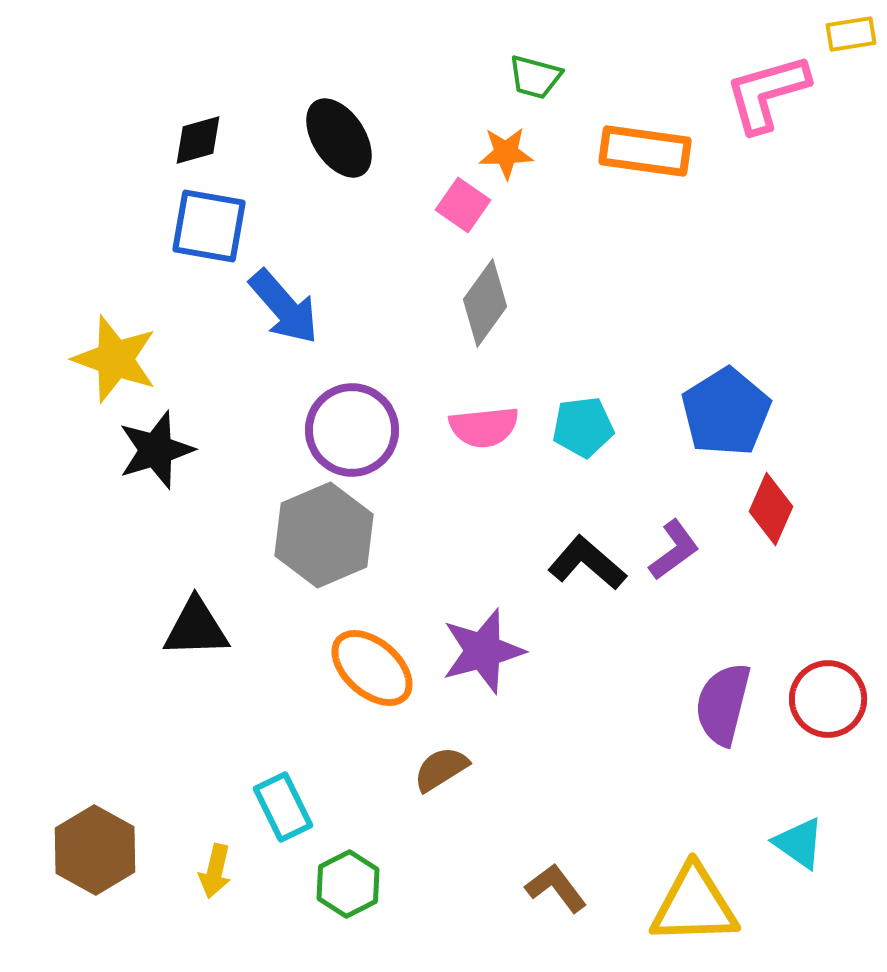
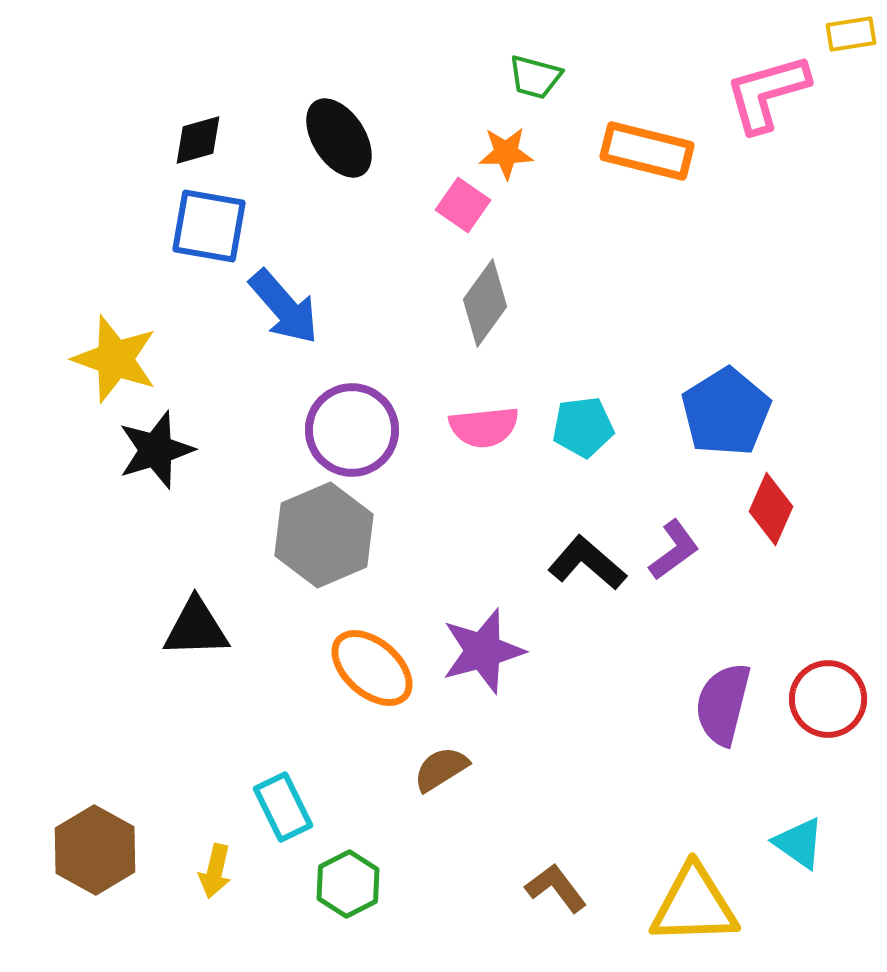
orange rectangle: moved 2 px right; rotated 6 degrees clockwise
